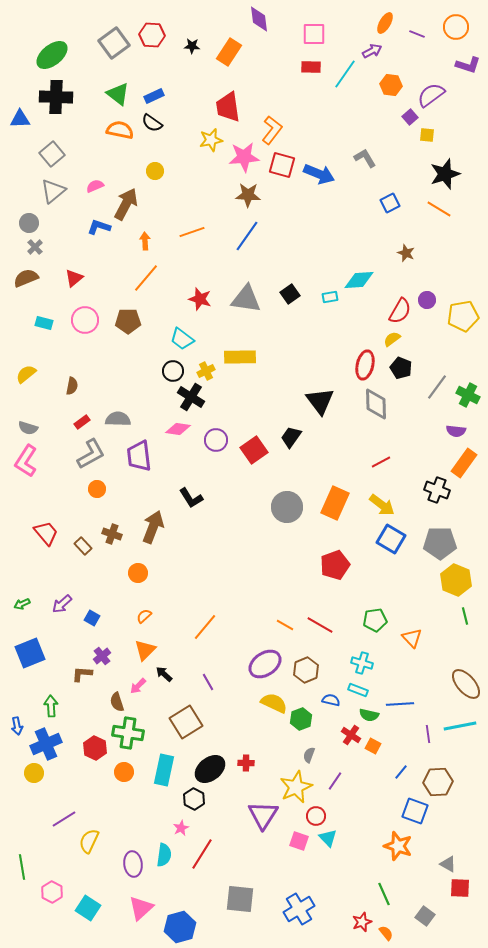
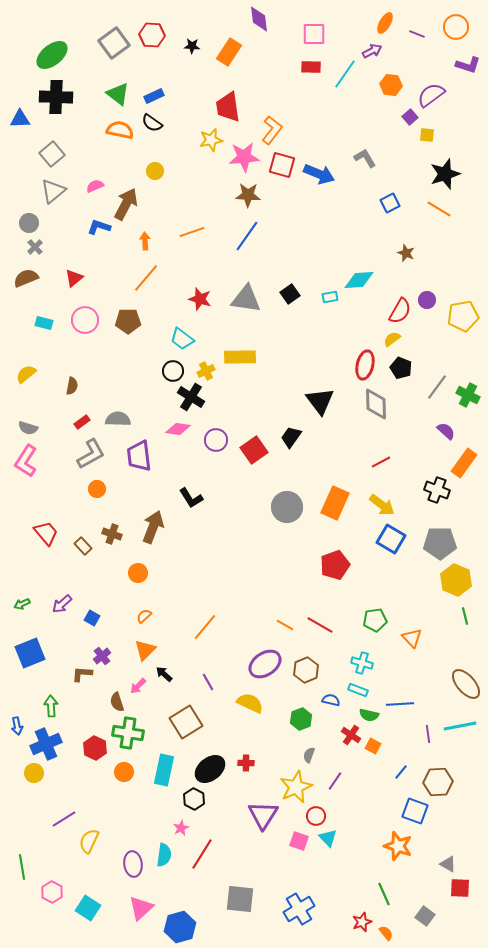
purple semicircle at (456, 431): moved 10 px left; rotated 144 degrees counterclockwise
yellow semicircle at (274, 703): moved 24 px left
